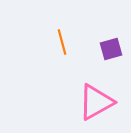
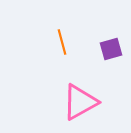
pink triangle: moved 16 px left
